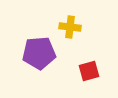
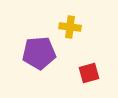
red square: moved 2 px down
